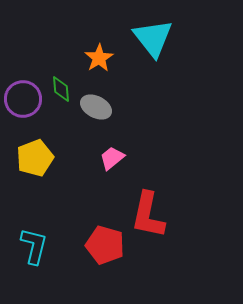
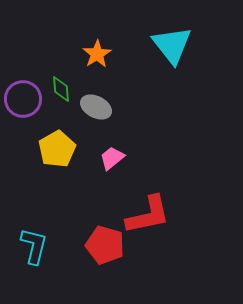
cyan triangle: moved 19 px right, 7 px down
orange star: moved 2 px left, 4 px up
yellow pentagon: moved 22 px right, 9 px up; rotated 9 degrees counterclockwise
red L-shape: rotated 114 degrees counterclockwise
